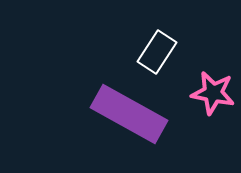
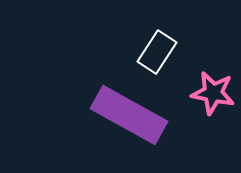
purple rectangle: moved 1 px down
